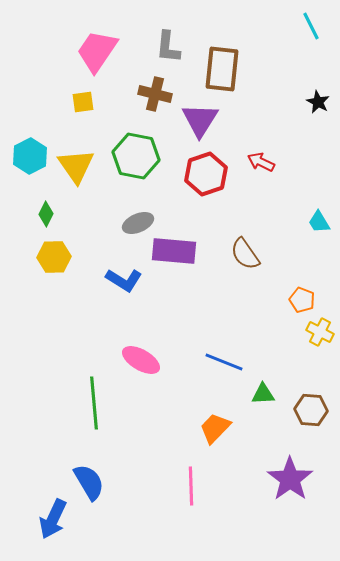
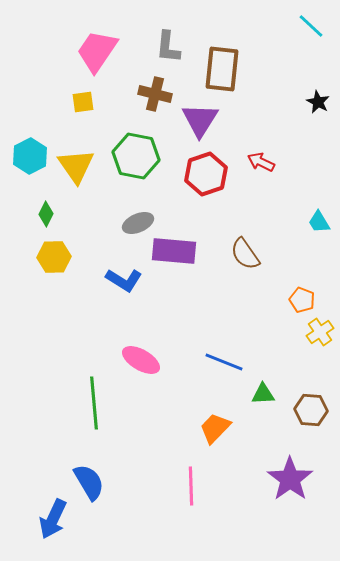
cyan line: rotated 20 degrees counterclockwise
yellow cross: rotated 28 degrees clockwise
